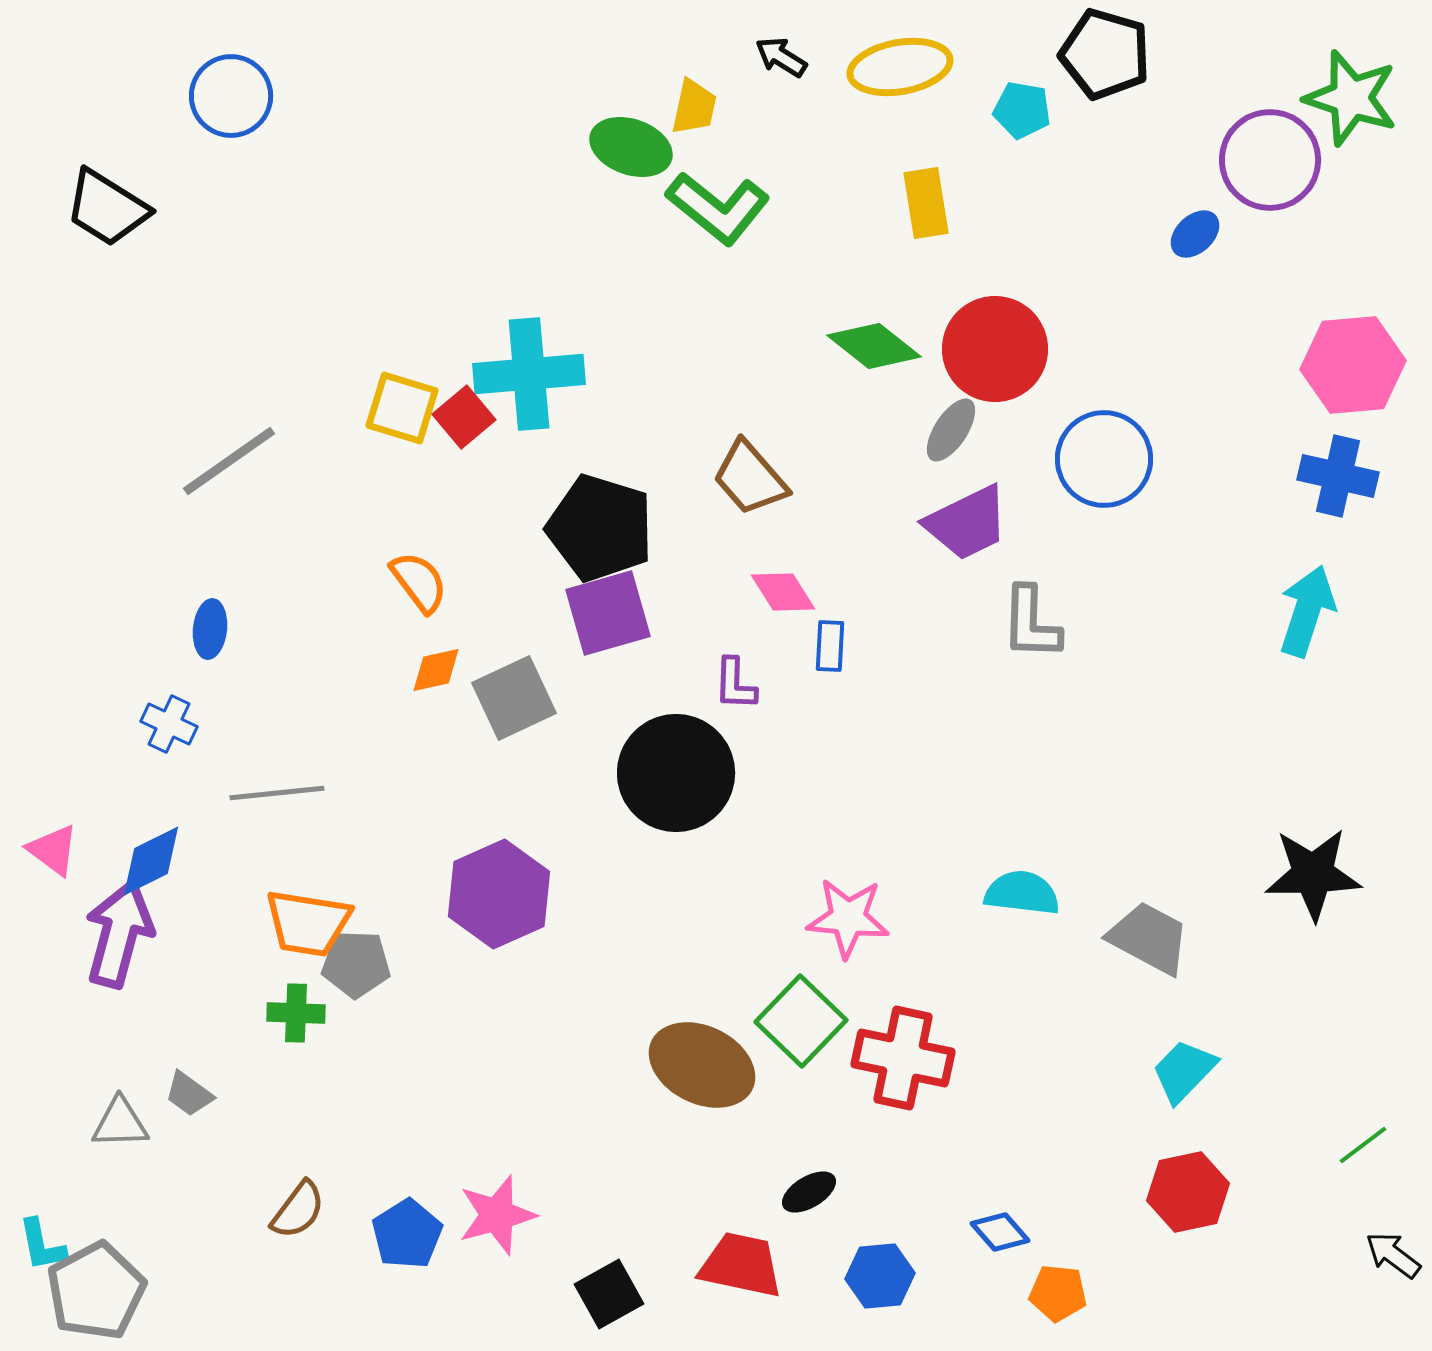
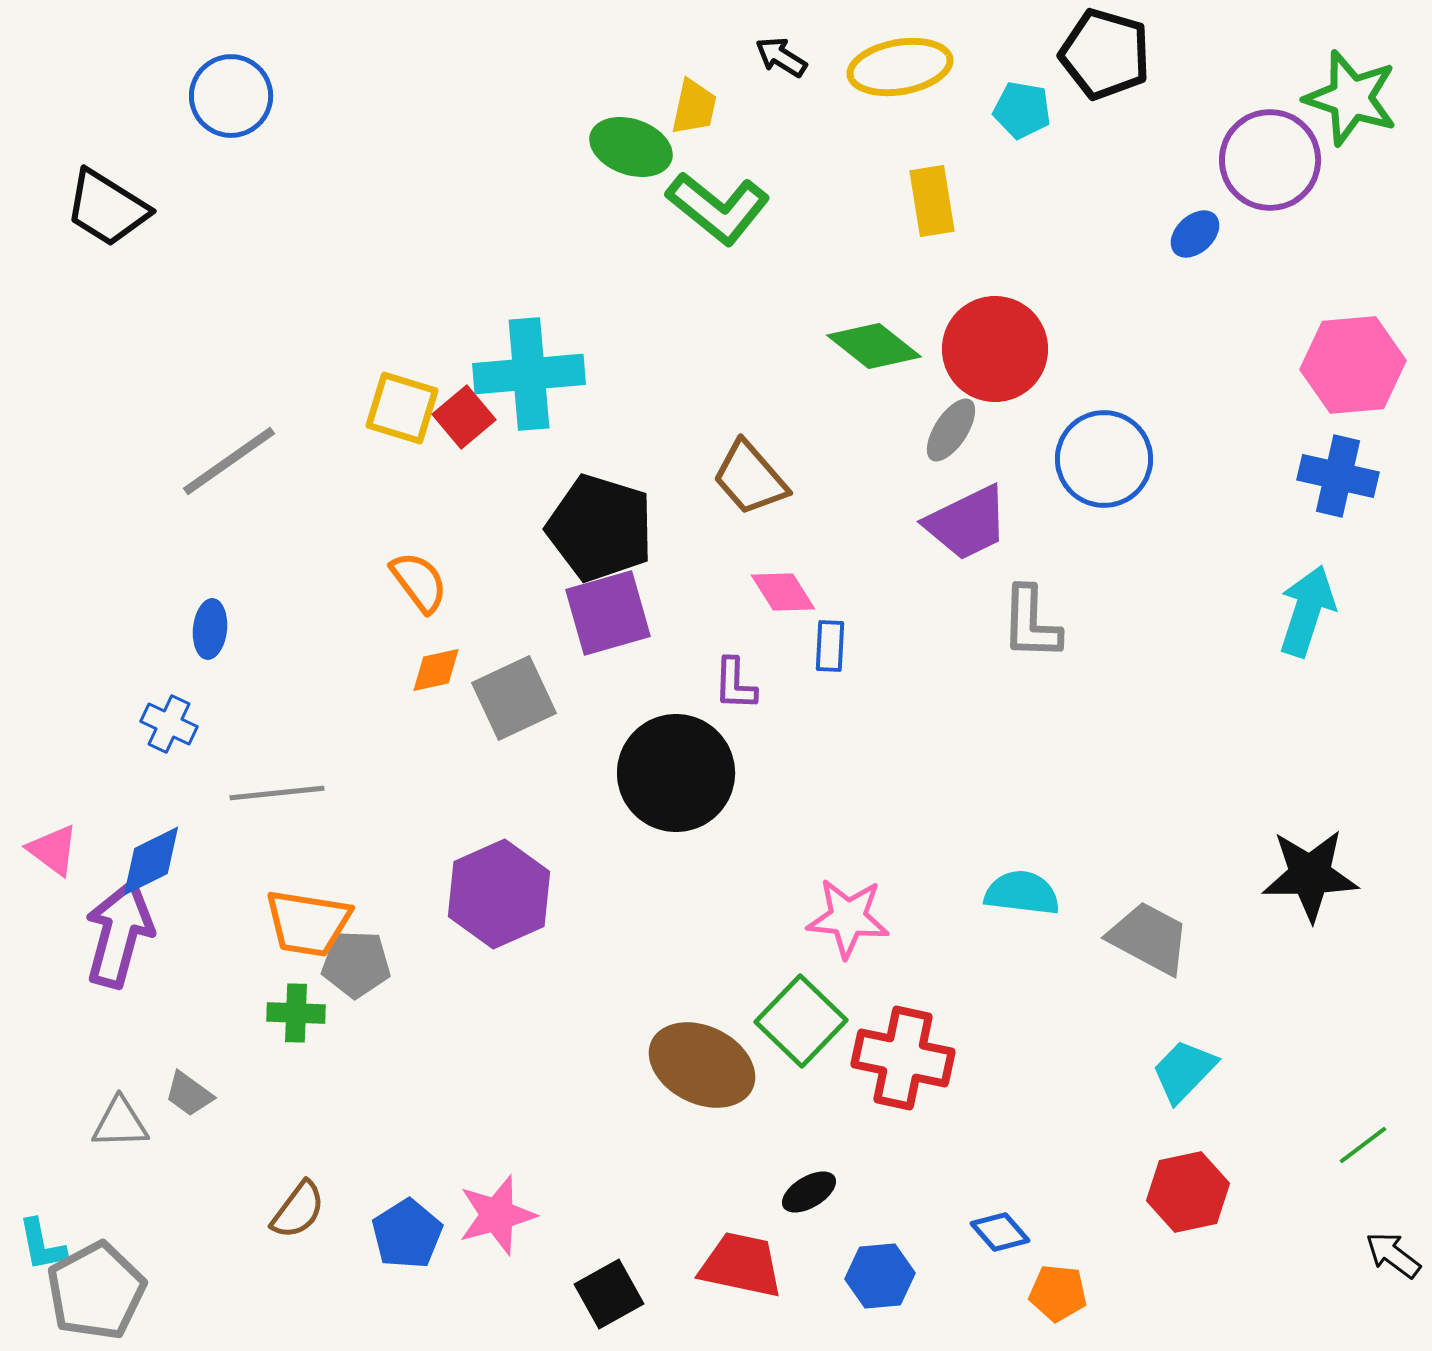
yellow rectangle at (926, 203): moved 6 px right, 2 px up
black star at (1313, 874): moved 3 px left, 1 px down
